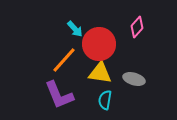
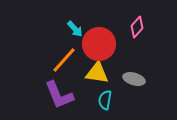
yellow triangle: moved 3 px left
